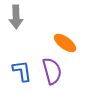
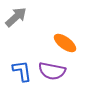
gray arrow: rotated 130 degrees counterclockwise
purple semicircle: rotated 116 degrees clockwise
